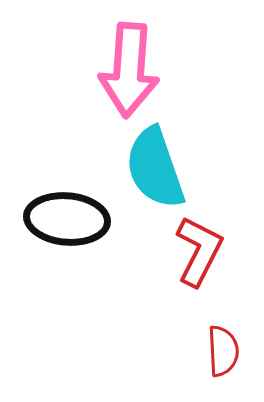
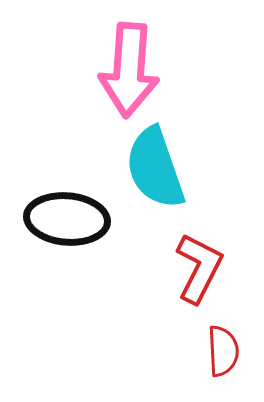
red L-shape: moved 17 px down
